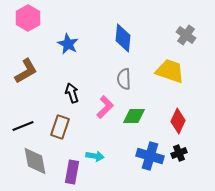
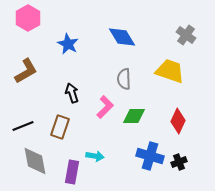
blue diamond: moved 1 px left, 1 px up; rotated 36 degrees counterclockwise
black cross: moved 9 px down
